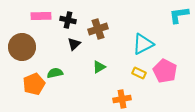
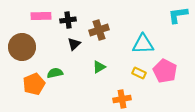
cyan L-shape: moved 1 px left
black cross: rotated 21 degrees counterclockwise
brown cross: moved 1 px right, 1 px down
cyan triangle: rotated 25 degrees clockwise
